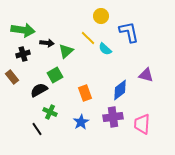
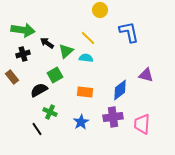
yellow circle: moved 1 px left, 6 px up
black arrow: rotated 152 degrees counterclockwise
cyan semicircle: moved 19 px left, 9 px down; rotated 144 degrees clockwise
orange rectangle: moved 1 px up; rotated 63 degrees counterclockwise
